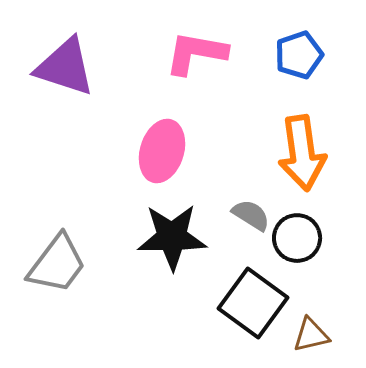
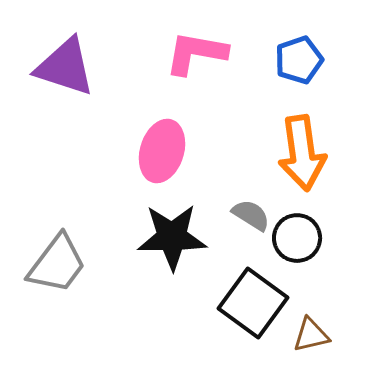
blue pentagon: moved 5 px down
